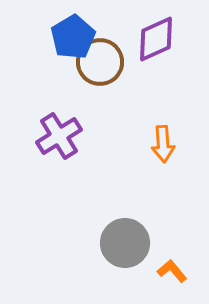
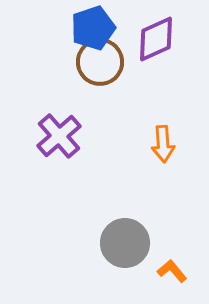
blue pentagon: moved 20 px right, 9 px up; rotated 12 degrees clockwise
purple cross: rotated 9 degrees counterclockwise
